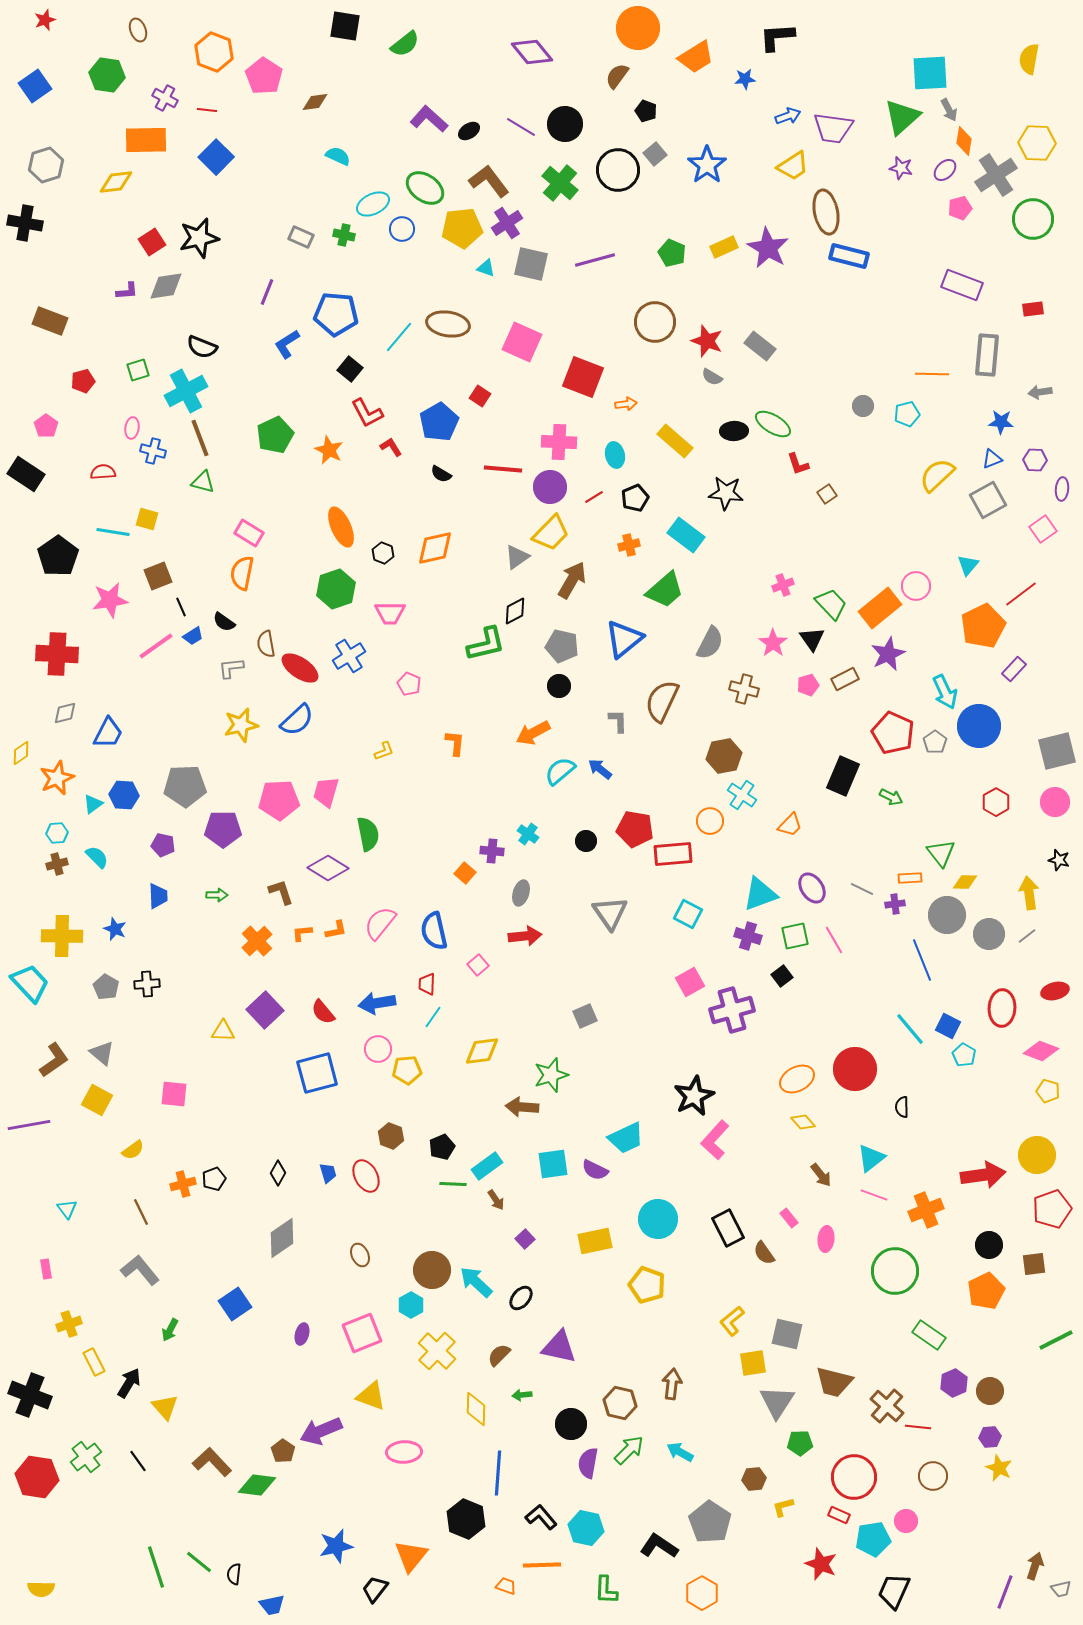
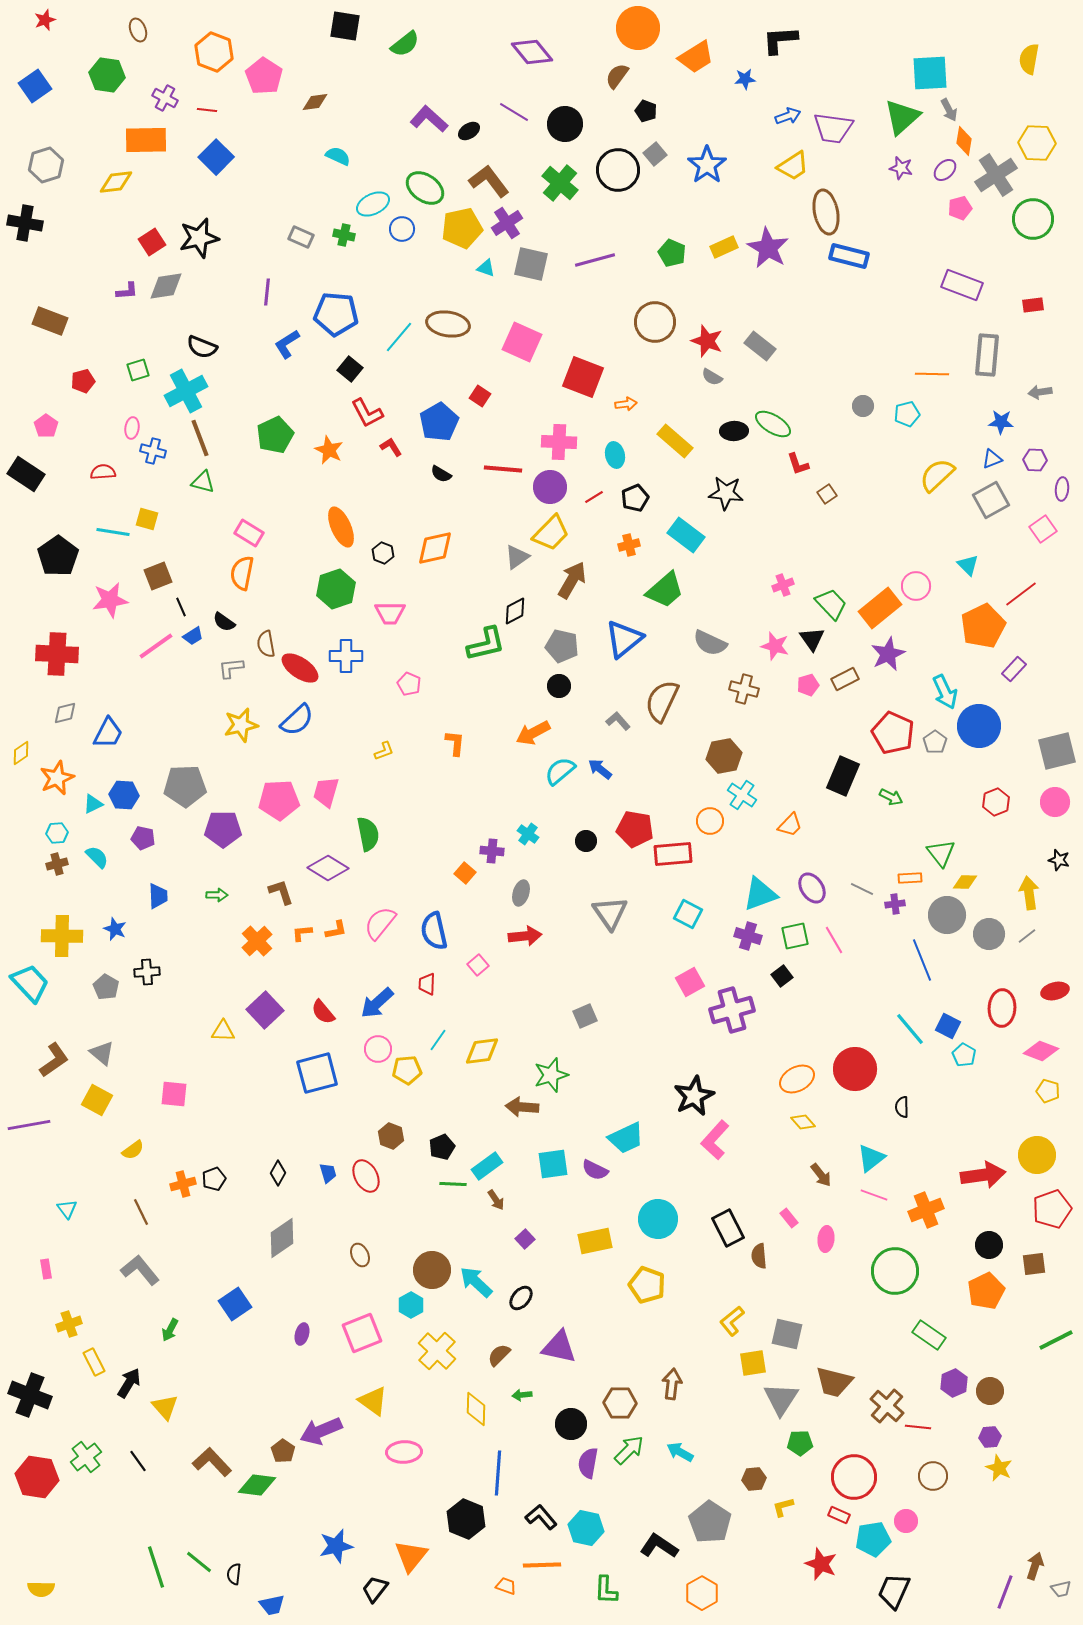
black L-shape at (777, 37): moved 3 px right, 3 px down
purple line at (521, 127): moved 7 px left, 15 px up
yellow pentagon at (462, 228): rotated 6 degrees counterclockwise
purple line at (267, 292): rotated 16 degrees counterclockwise
red rectangle at (1033, 309): moved 4 px up
gray square at (988, 500): moved 3 px right
cyan triangle at (968, 565): rotated 25 degrees counterclockwise
gray semicircle at (710, 643): rotated 88 degrees clockwise
pink star at (773, 643): moved 2 px right, 3 px down; rotated 20 degrees counterclockwise
blue cross at (349, 656): moved 3 px left; rotated 32 degrees clockwise
gray L-shape at (618, 721): rotated 40 degrees counterclockwise
red hexagon at (996, 802): rotated 8 degrees clockwise
cyan triangle at (93, 804): rotated 10 degrees clockwise
purple pentagon at (163, 845): moved 20 px left, 7 px up
black cross at (147, 984): moved 12 px up
blue arrow at (377, 1003): rotated 33 degrees counterclockwise
cyan line at (433, 1017): moved 5 px right, 23 px down
brown semicircle at (764, 1253): moved 5 px left, 3 px down; rotated 30 degrees clockwise
yellow triangle at (371, 1396): moved 2 px right, 5 px down; rotated 16 degrees clockwise
gray triangle at (777, 1402): moved 4 px right, 3 px up
brown hexagon at (620, 1403): rotated 12 degrees counterclockwise
